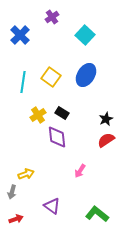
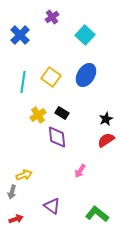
yellow arrow: moved 2 px left, 1 px down
